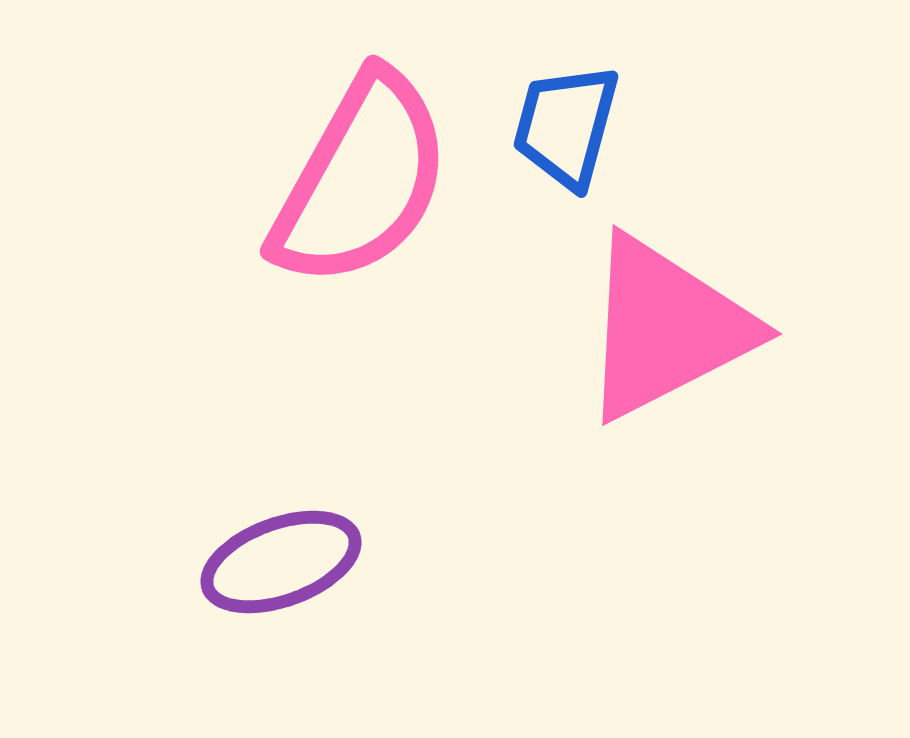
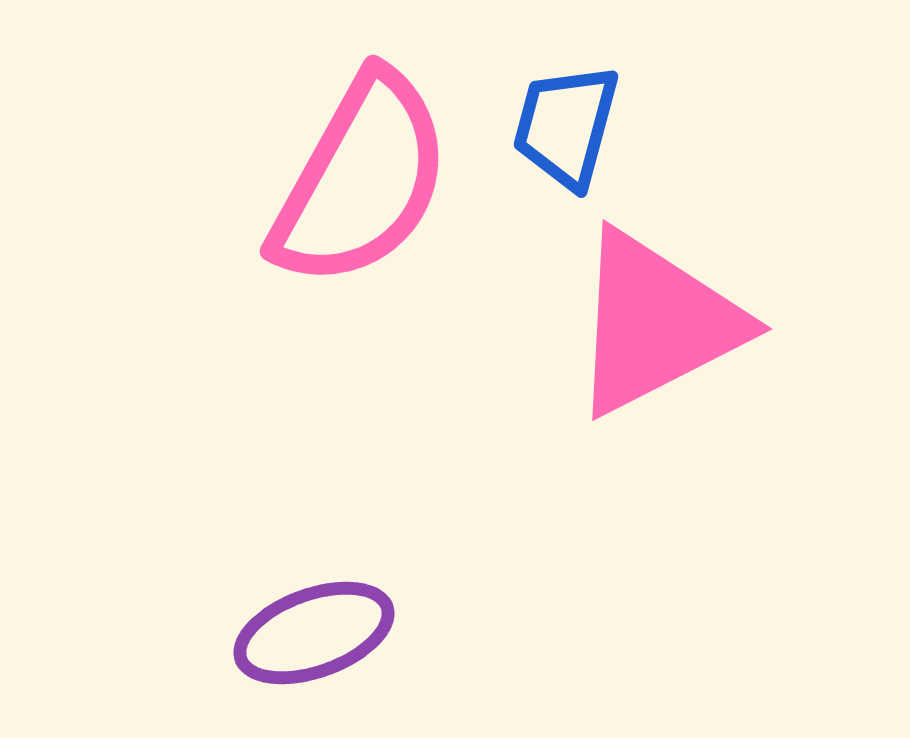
pink triangle: moved 10 px left, 5 px up
purple ellipse: moved 33 px right, 71 px down
